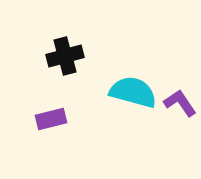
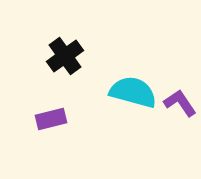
black cross: rotated 21 degrees counterclockwise
